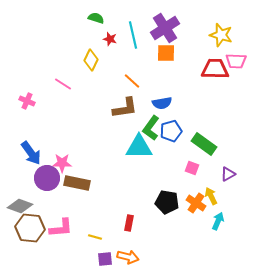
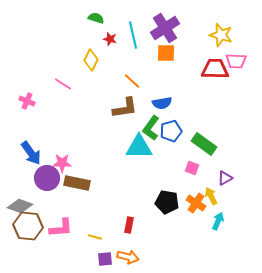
purple triangle: moved 3 px left, 4 px down
red rectangle: moved 2 px down
brown hexagon: moved 2 px left, 2 px up
